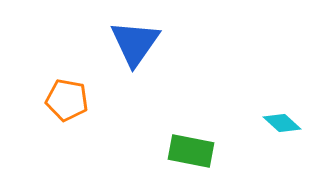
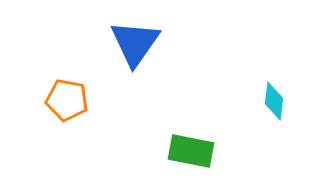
cyan diamond: moved 8 px left, 22 px up; rotated 54 degrees clockwise
